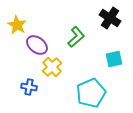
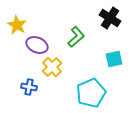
purple ellipse: rotated 15 degrees counterclockwise
